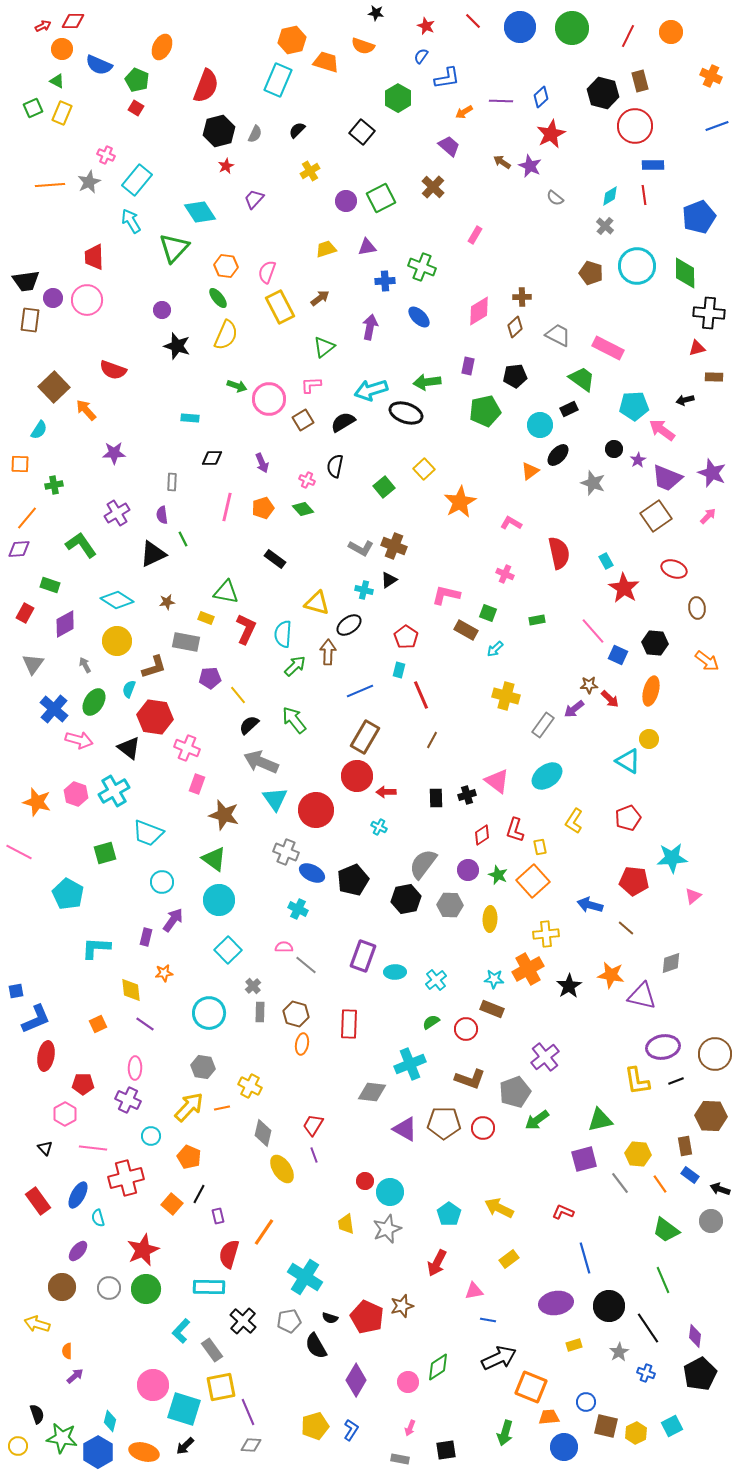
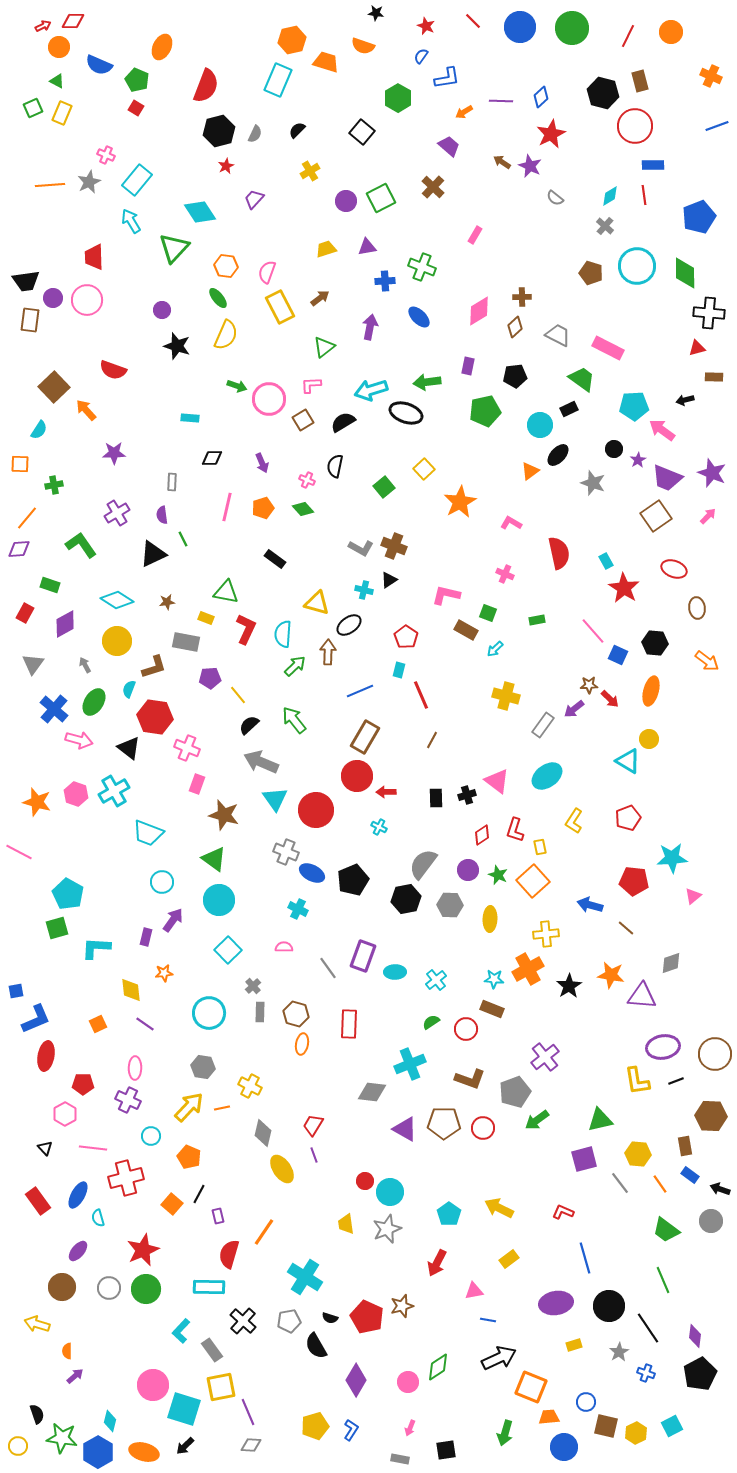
orange circle at (62, 49): moved 3 px left, 2 px up
green square at (105, 853): moved 48 px left, 75 px down
gray line at (306, 965): moved 22 px right, 3 px down; rotated 15 degrees clockwise
purple triangle at (642, 996): rotated 8 degrees counterclockwise
